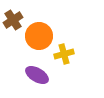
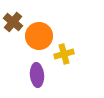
brown cross: moved 2 px down; rotated 18 degrees counterclockwise
purple ellipse: rotated 55 degrees clockwise
